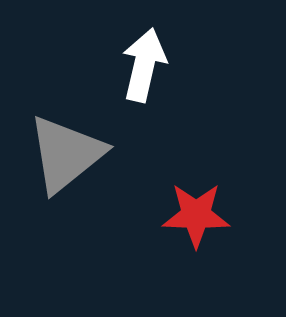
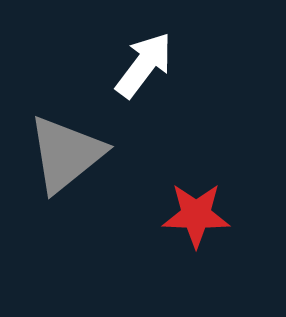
white arrow: rotated 24 degrees clockwise
